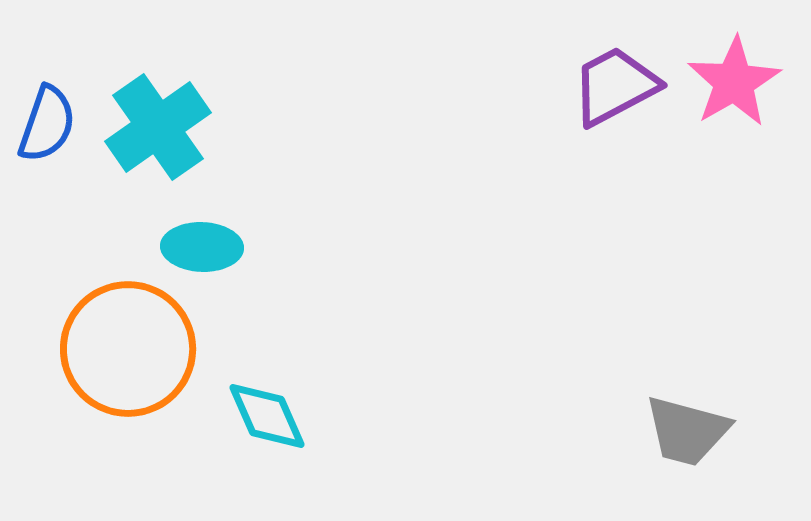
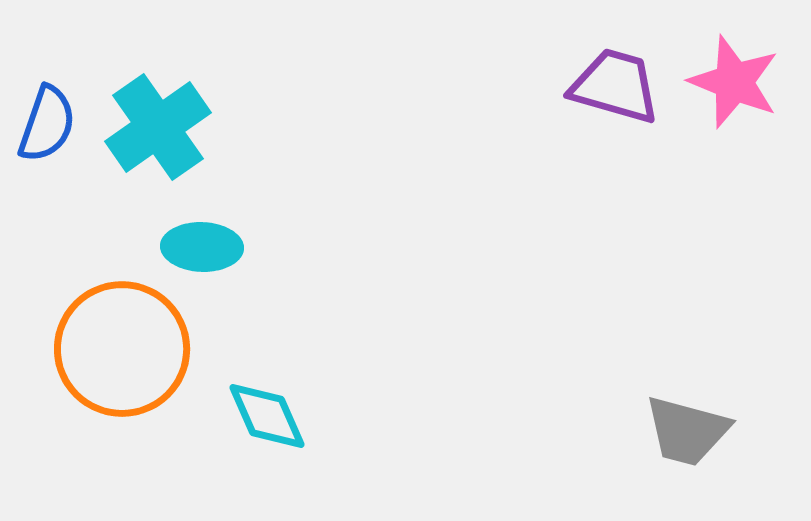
pink star: rotated 20 degrees counterclockwise
purple trapezoid: rotated 44 degrees clockwise
orange circle: moved 6 px left
